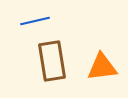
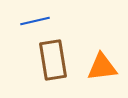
brown rectangle: moved 1 px right, 1 px up
